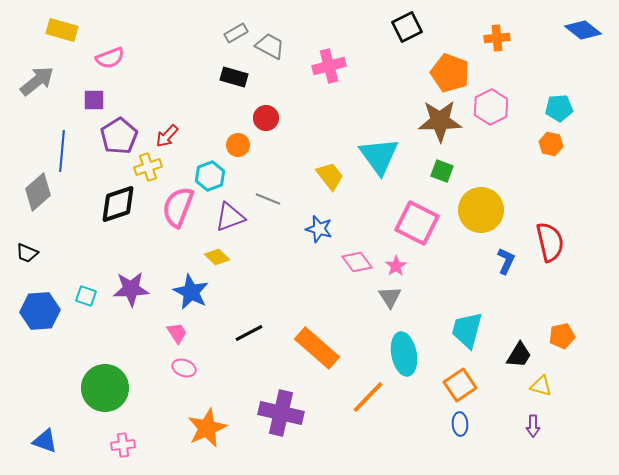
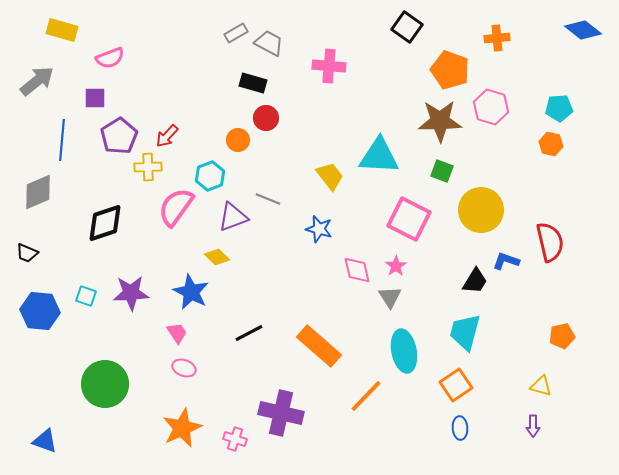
black square at (407, 27): rotated 28 degrees counterclockwise
gray trapezoid at (270, 46): moved 1 px left, 3 px up
pink cross at (329, 66): rotated 20 degrees clockwise
orange pentagon at (450, 73): moved 3 px up
black rectangle at (234, 77): moved 19 px right, 6 px down
purple square at (94, 100): moved 1 px right, 2 px up
pink hexagon at (491, 107): rotated 16 degrees counterclockwise
orange circle at (238, 145): moved 5 px up
blue line at (62, 151): moved 11 px up
cyan triangle at (379, 156): rotated 51 degrees counterclockwise
yellow cross at (148, 167): rotated 16 degrees clockwise
gray diamond at (38, 192): rotated 18 degrees clockwise
black diamond at (118, 204): moved 13 px left, 19 px down
pink semicircle at (178, 207): moved 2 px left; rotated 15 degrees clockwise
purple triangle at (230, 217): moved 3 px right
pink square at (417, 223): moved 8 px left, 4 px up
blue L-shape at (506, 261): rotated 96 degrees counterclockwise
pink diamond at (357, 262): moved 8 px down; rotated 24 degrees clockwise
purple star at (131, 289): moved 4 px down
blue hexagon at (40, 311): rotated 9 degrees clockwise
cyan trapezoid at (467, 330): moved 2 px left, 2 px down
orange rectangle at (317, 348): moved 2 px right, 2 px up
cyan ellipse at (404, 354): moved 3 px up
black trapezoid at (519, 355): moved 44 px left, 74 px up
orange square at (460, 385): moved 4 px left
green circle at (105, 388): moved 4 px up
orange line at (368, 397): moved 2 px left, 1 px up
blue ellipse at (460, 424): moved 4 px down
orange star at (207, 428): moved 25 px left
pink cross at (123, 445): moved 112 px right, 6 px up; rotated 25 degrees clockwise
